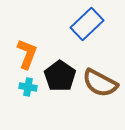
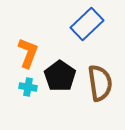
orange L-shape: moved 1 px right, 1 px up
brown semicircle: rotated 126 degrees counterclockwise
